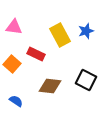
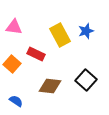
black square: rotated 15 degrees clockwise
